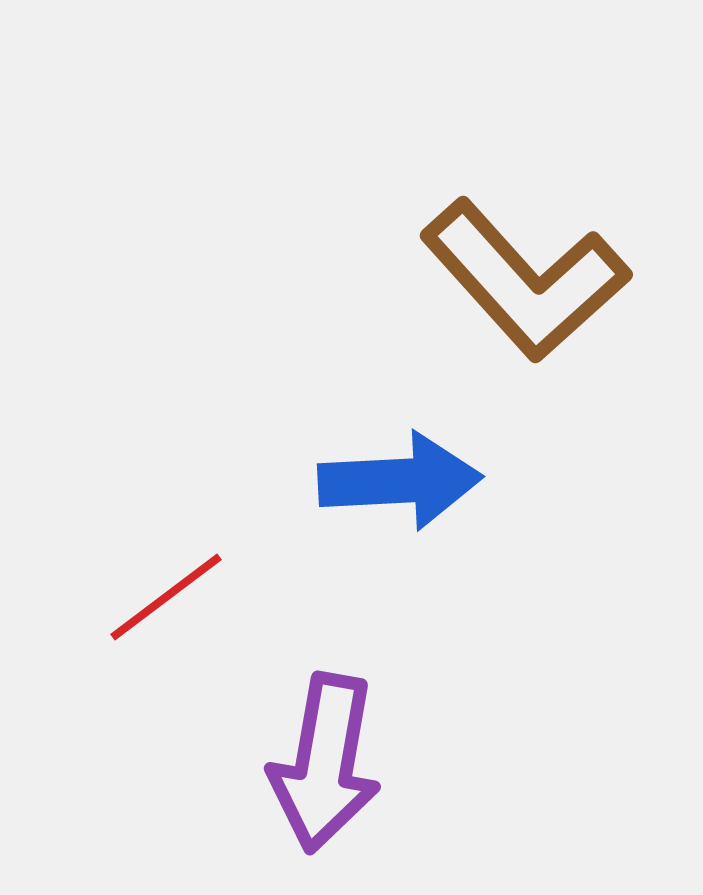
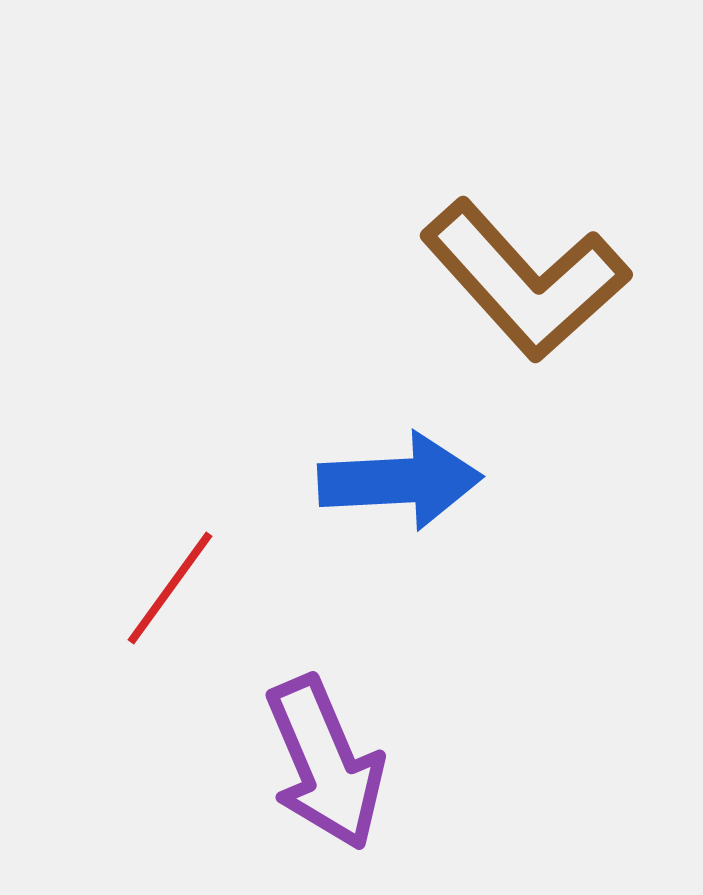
red line: moved 4 px right, 9 px up; rotated 17 degrees counterclockwise
purple arrow: rotated 33 degrees counterclockwise
